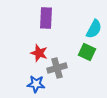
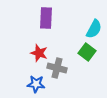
green square: rotated 12 degrees clockwise
gray cross: rotated 30 degrees clockwise
